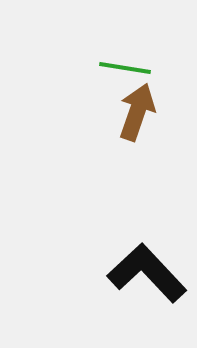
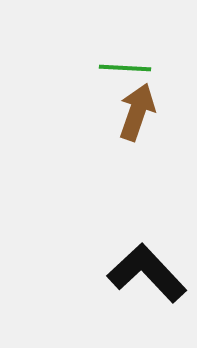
green line: rotated 6 degrees counterclockwise
